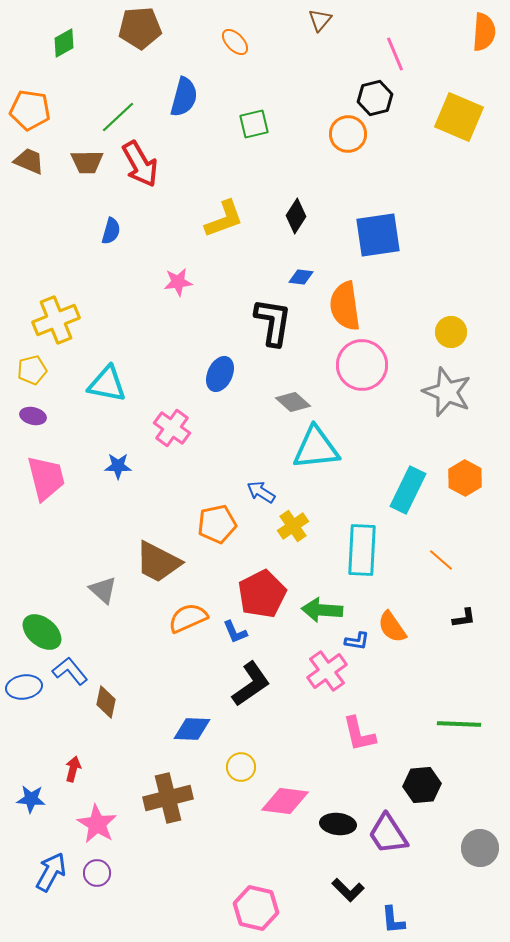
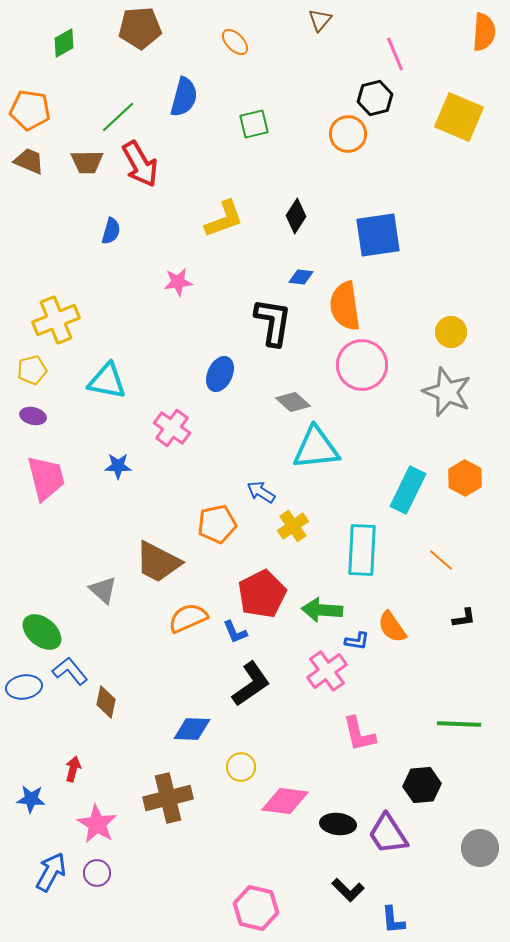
cyan triangle at (107, 384): moved 3 px up
